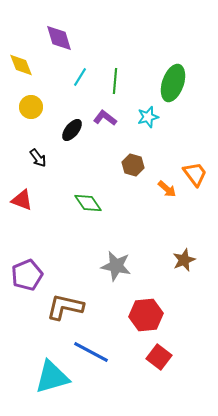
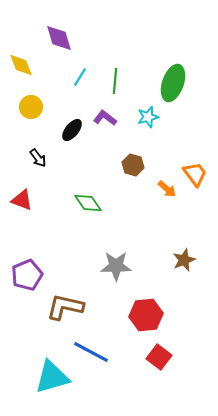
gray star: rotated 12 degrees counterclockwise
